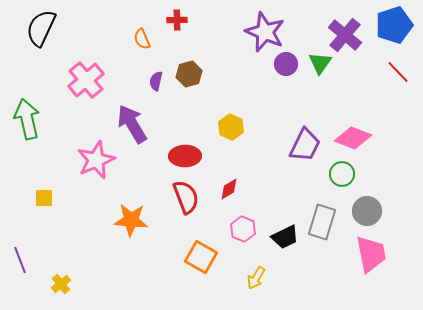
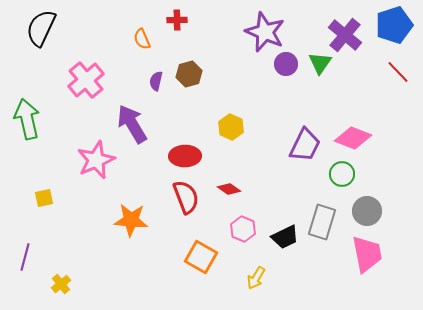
red diamond: rotated 65 degrees clockwise
yellow square: rotated 12 degrees counterclockwise
pink trapezoid: moved 4 px left
purple line: moved 5 px right, 3 px up; rotated 36 degrees clockwise
